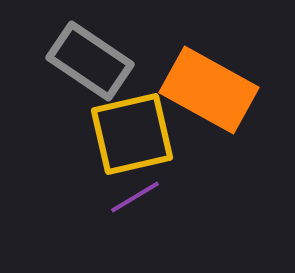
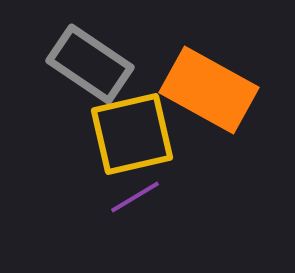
gray rectangle: moved 3 px down
